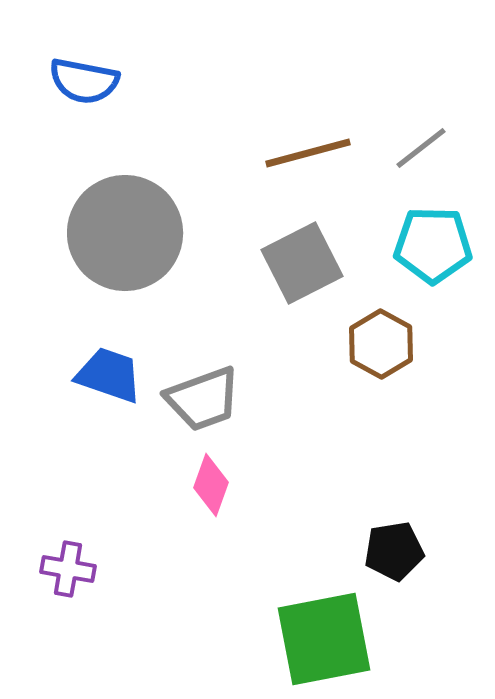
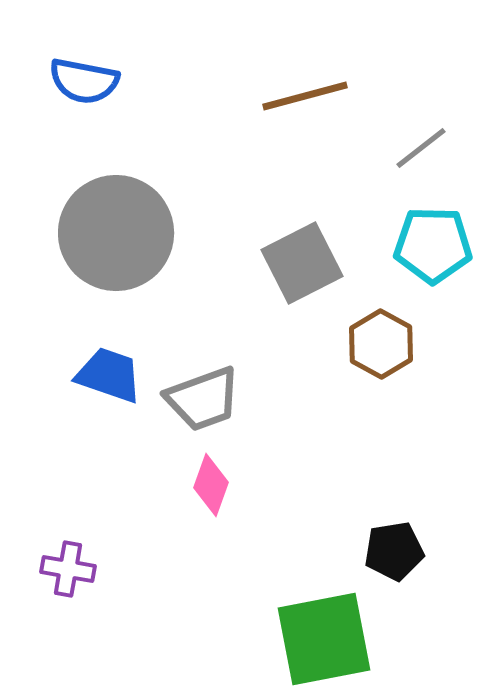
brown line: moved 3 px left, 57 px up
gray circle: moved 9 px left
